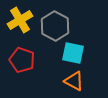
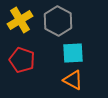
gray hexagon: moved 3 px right, 5 px up
cyan square: rotated 15 degrees counterclockwise
orange triangle: moved 1 px left, 1 px up
